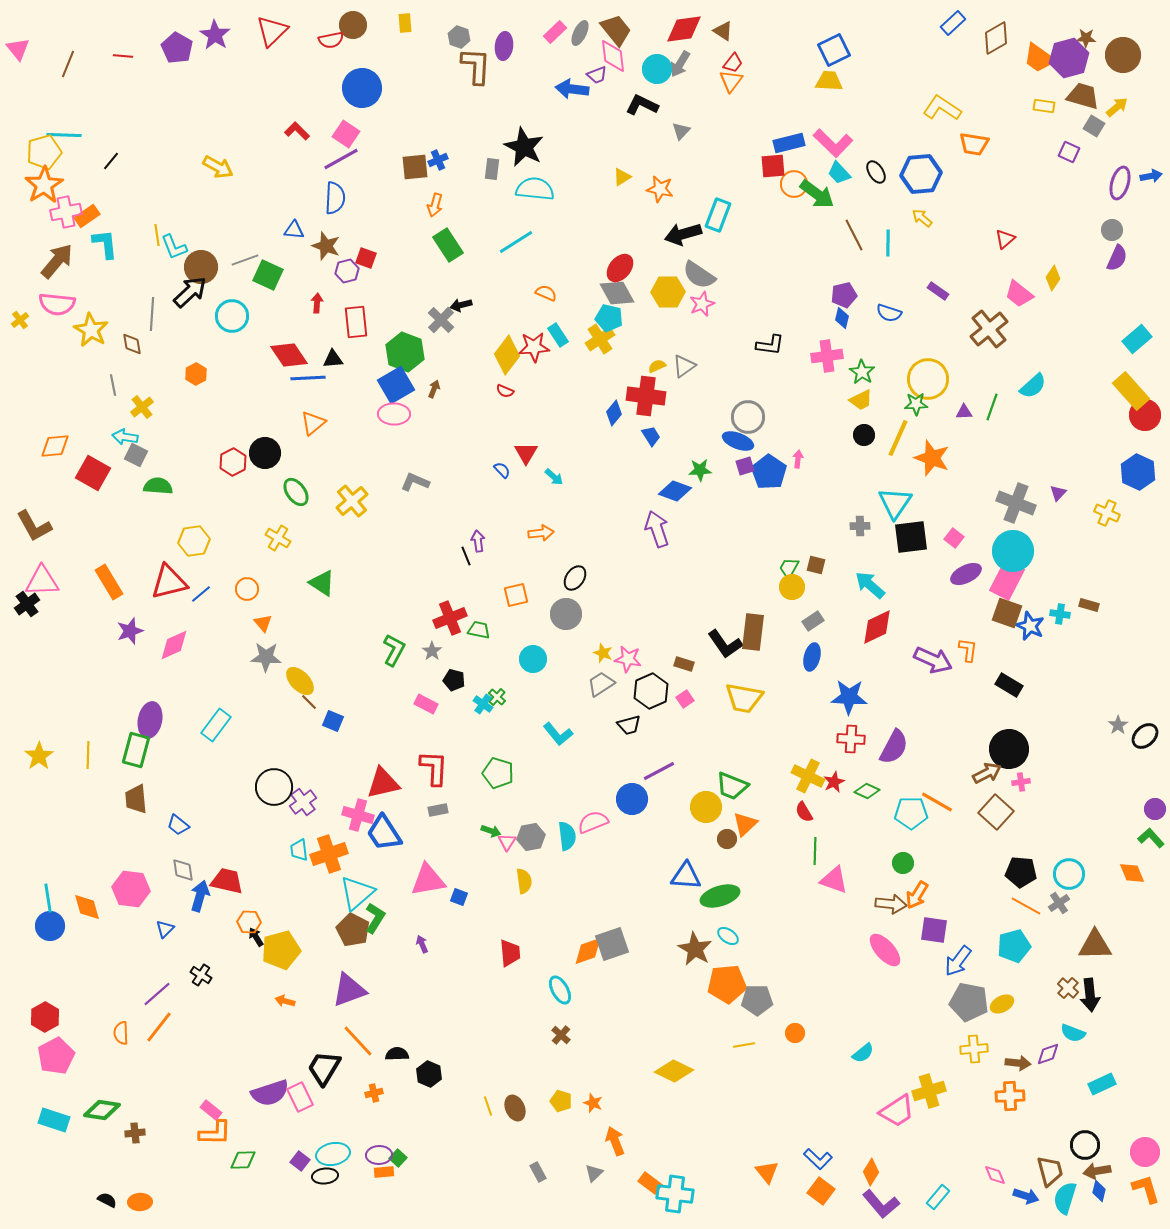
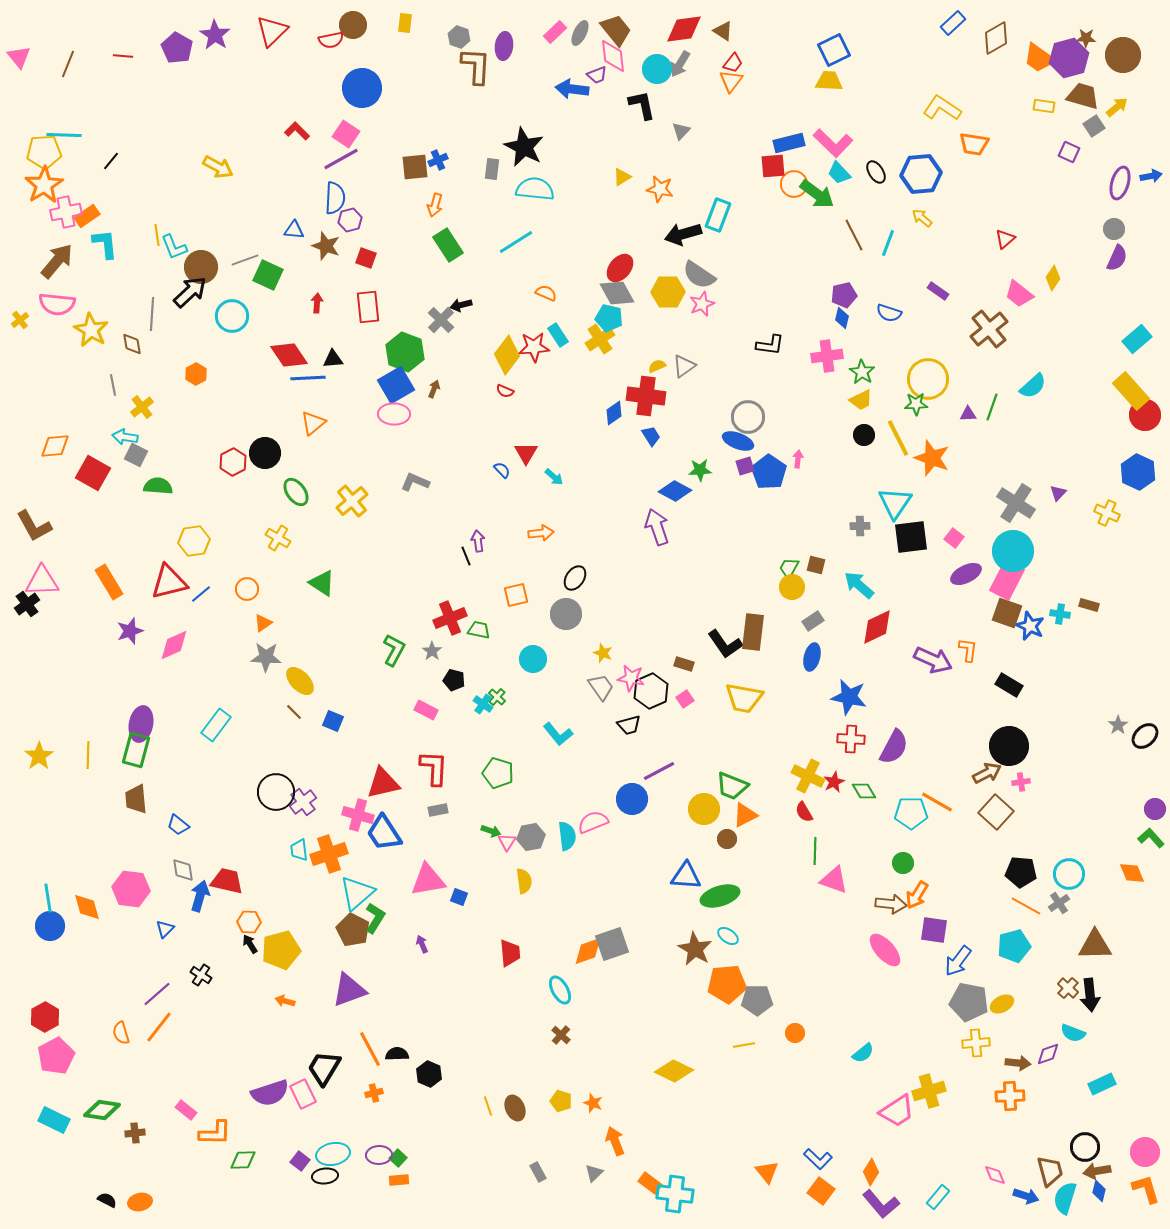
yellow rectangle at (405, 23): rotated 12 degrees clockwise
pink triangle at (18, 49): moved 1 px right, 8 px down
black L-shape at (642, 105): rotated 52 degrees clockwise
gray square at (1094, 126): rotated 25 degrees clockwise
yellow pentagon at (44, 152): rotated 12 degrees clockwise
gray circle at (1112, 230): moved 2 px right, 1 px up
cyan line at (888, 243): rotated 20 degrees clockwise
purple hexagon at (347, 271): moved 3 px right, 51 px up
red rectangle at (356, 322): moved 12 px right, 15 px up
purple triangle at (964, 412): moved 4 px right, 2 px down
blue diamond at (614, 413): rotated 15 degrees clockwise
yellow line at (898, 438): rotated 51 degrees counterclockwise
blue diamond at (675, 491): rotated 8 degrees clockwise
gray cross at (1016, 503): rotated 12 degrees clockwise
purple arrow at (657, 529): moved 2 px up
cyan arrow at (870, 585): moved 11 px left
orange triangle at (263, 623): rotated 36 degrees clockwise
pink star at (628, 659): moved 3 px right, 19 px down
gray trapezoid at (601, 684): moved 3 px down; rotated 88 degrees clockwise
blue star at (849, 697): rotated 9 degrees clockwise
brown line at (309, 702): moved 15 px left, 10 px down
pink rectangle at (426, 704): moved 6 px down
purple ellipse at (150, 720): moved 9 px left, 4 px down
black circle at (1009, 749): moved 3 px up
black circle at (274, 787): moved 2 px right, 5 px down
green diamond at (867, 791): moved 3 px left; rotated 35 degrees clockwise
yellow circle at (706, 807): moved 2 px left, 2 px down
orange triangle at (745, 824): moved 9 px up; rotated 16 degrees clockwise
black arrow at (256, 937): moved 6 px left, 7 px down
orange semicircle at (121, 1033): rotated 15 degrees counterclockwise
orange line at (358, 1041): moved 12 px right, 8 px down; rotated 15 degrees clockwise
yellow cross at (974, 1049): moved 2 px right, 6 px up
pink rectangle at (300, 1097): moved 3 px right, 3 px up
pink rectangle at (211, 1110): moved 25 px left
cyan rectangle at (54, 1120): rotated 8 degrees clockwise
black circle at (1085, 1145): moved 2 px down
orange rectangle at (384, 1172): moved 15 px right, 8 px down
orange ellipse at (140, 1202): rotated 10 degrees counterclockwise
